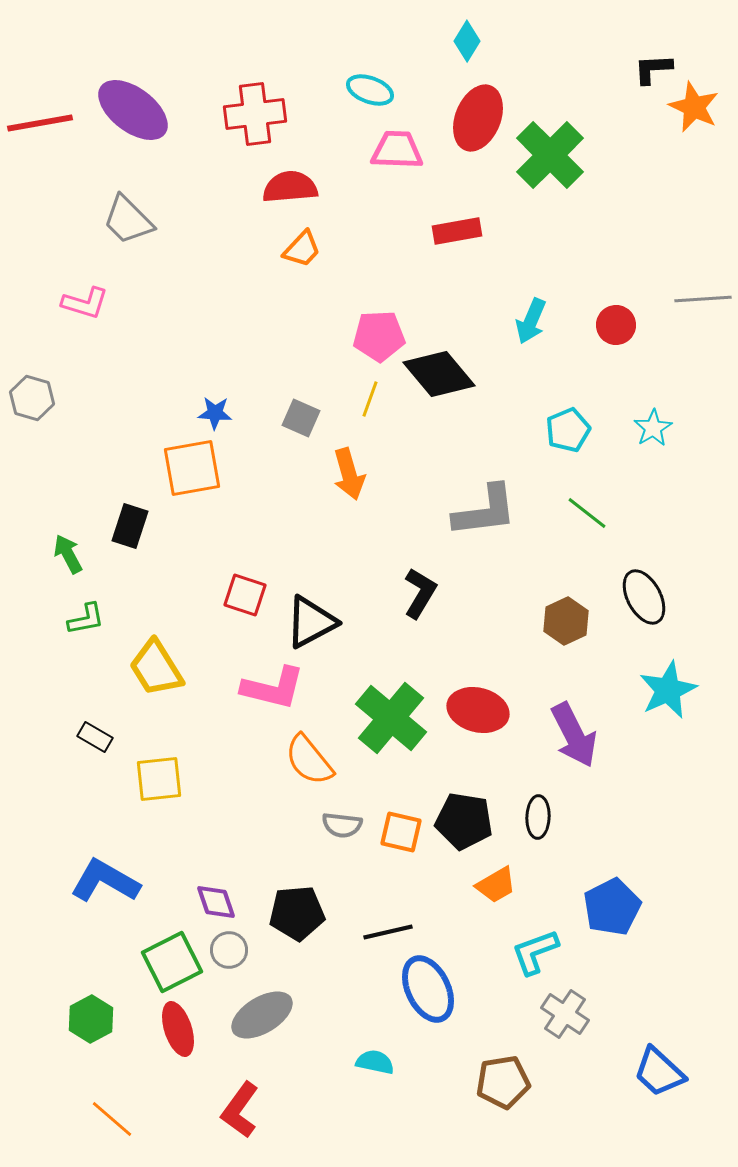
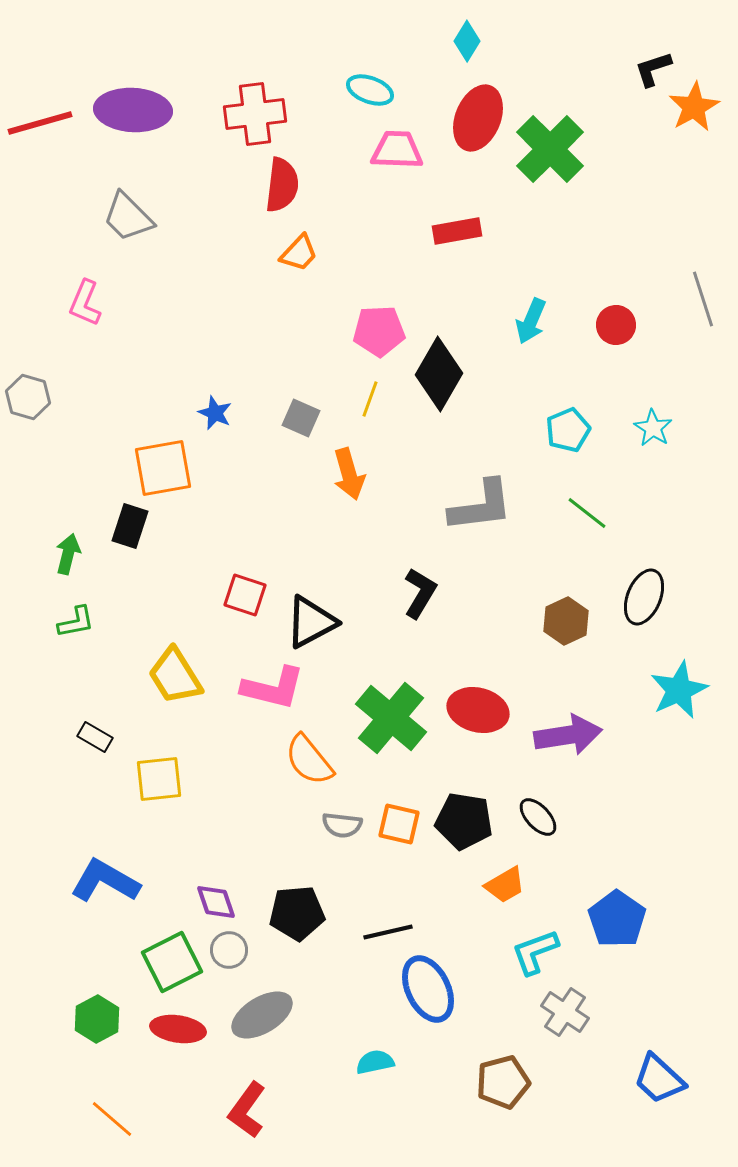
black L-shape at (653, 69): rotated 15 degrees counterclockwise
orange star at (694, 107): rotated 18 degrees clockwise
purple ellipse at (133, 110): rotated 34 degrees counterclockwise
red line at (40, 123): rotated 6 degrees counterclockwise
green cross at (550, 155): moved 6 px up
red semicircle at (290, 187): moved 8 px left, 2 px up; rotated 102 degrees clockwise
gray trapezoid at (128, 220): moved 3 px up
orange trapezoid at (302, 249): moved 3 px left, 4 px down
gray line at (703, 299): rotated 76 degrees clockwise
pink L-shape at (85, 303): rotated 96 degrees clockwise
pink pentagon at (379, 336): moved 5 px up
black diamond at (439, 374): rotated 70 degrees clockwise
gray hexagon at (32, 398): moved 4 px left, 1 px up
blue star at (215, 413): rotated 20 degrees clockwise
cyan star at (653, 428): rotated 9 degrees counterclockwise
orange square at (192, 468): moved 29 px left
gray L-shape at (485, 511): moved 4 px left, 5 px up
green arrow at (68, 554): rotated 42 degrees clockwise
black ellipse at (644, 597): rotated 50 degrees clockwise
green L-shape at (86, 619): moved 10 px left, 3 px down
yellow trapezoid at (156, 668): moved 19 px right, 8 px down
cyan star at (668, 690): moved 11 px right
purple arrow at (574, 735): moved 6 px left; rotated 72 degrees counterclockwise
black ellipse at (538, 817): rotated 45 degrees counterclockwise
orange square at (401, 832): moved 2 px left, 8 px up
orange trapezoid at (496, 885): moved 9 px right
blue pentagon at (612, 907): moved 5 px right, 12 px down; rotated 10 degrees counterclockwise
gray cross at (565, 1014): moved 2 px up
green hexagon at (91, 1019): moved 6 px right
red ellipse at (178, 1029): rotated 64 degrees counterclockwise
cyan semicircle at (375, 1062): rotated 24 degrees counterclockwise
blue trapezoid at (659, 1072): moved 7 px down
brown pentagon at (503, 1082): rotated 6 degrees counterclockwise
red L-shape at (240, 1110): moved 7 px right
